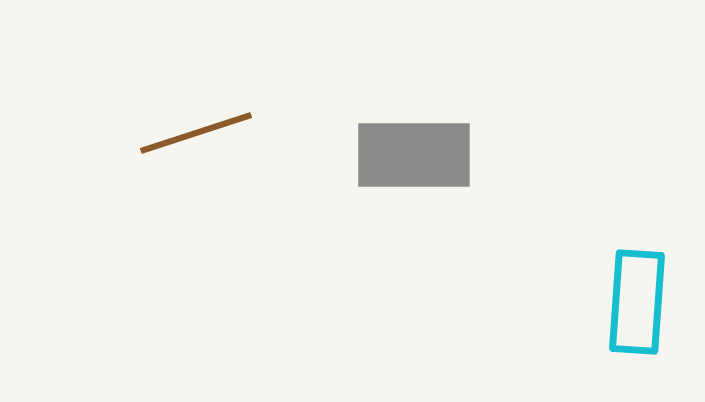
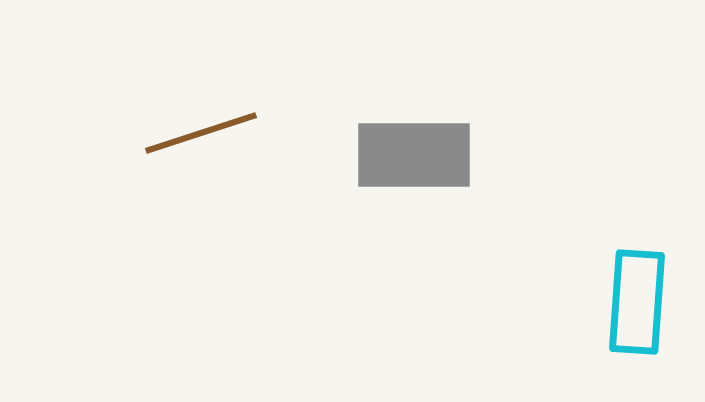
brown line: moved 5 px right
